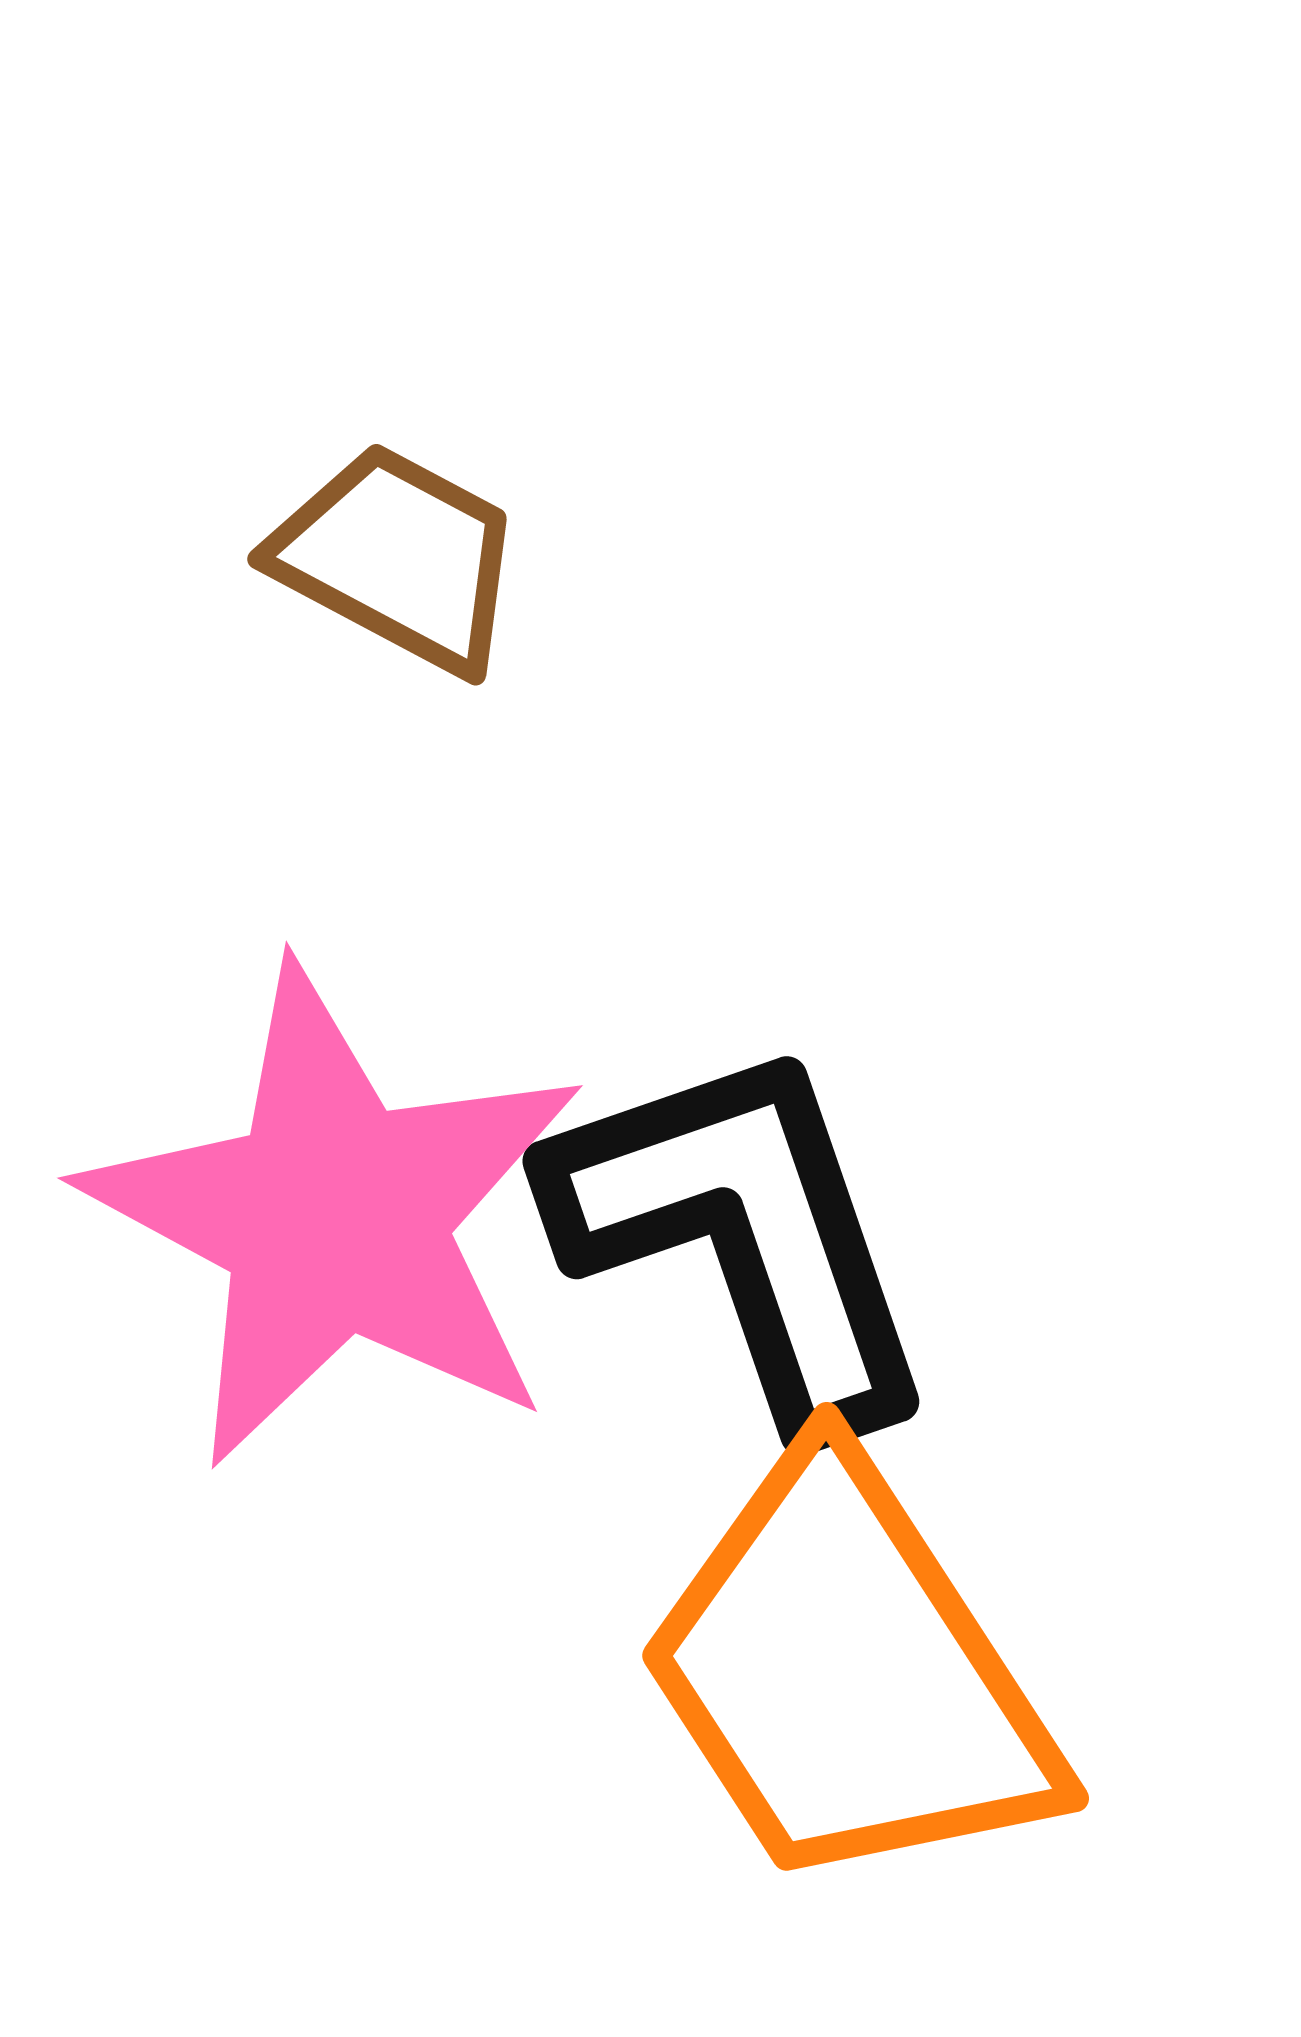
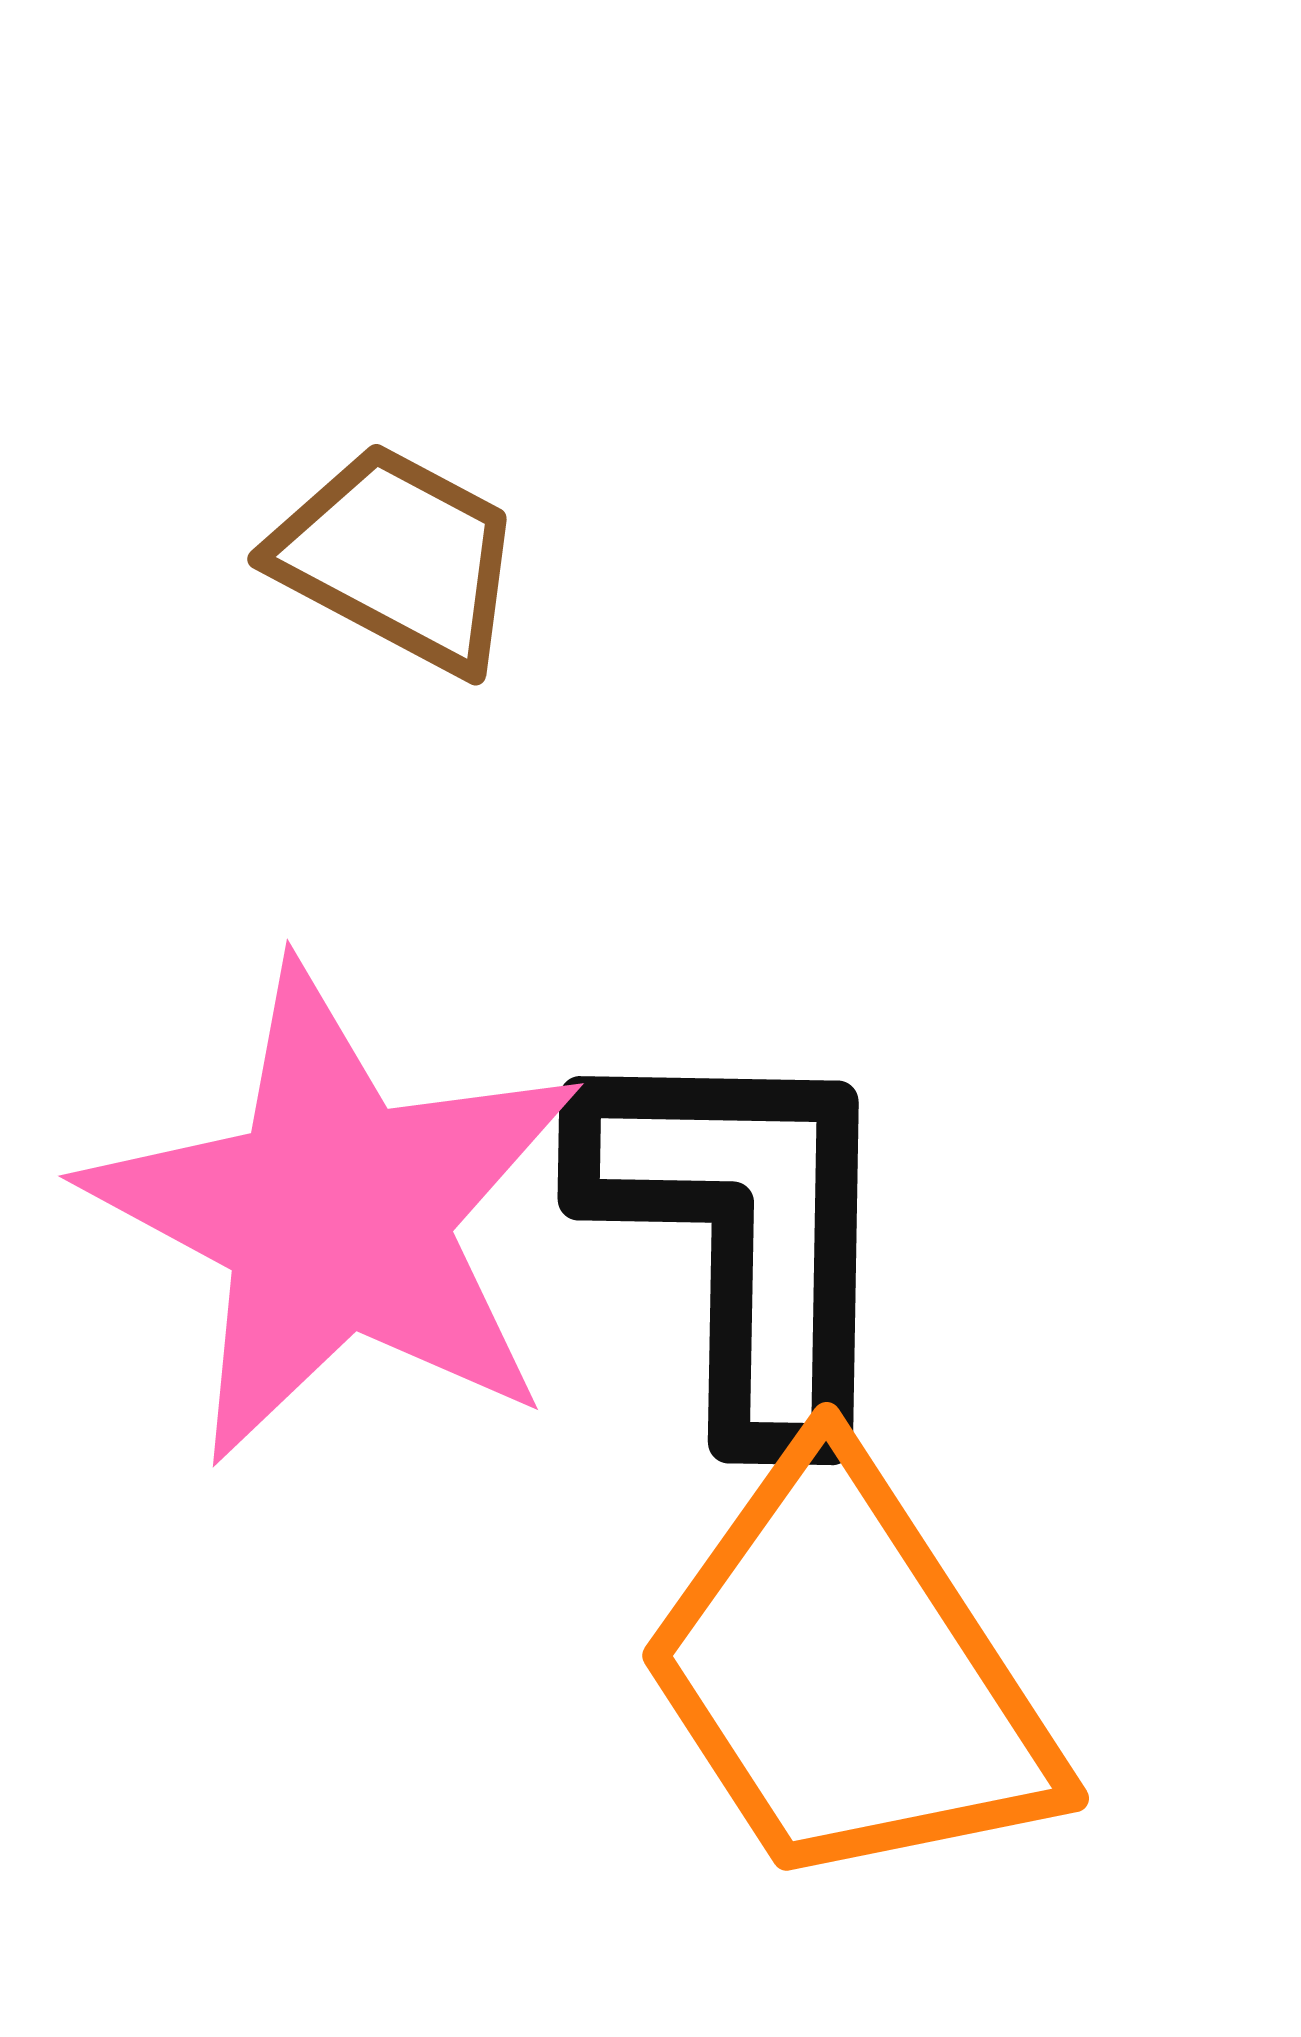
pink star: moved 1 px right, 2 px up
black L-shape: rotated 20 degrees clockwise
